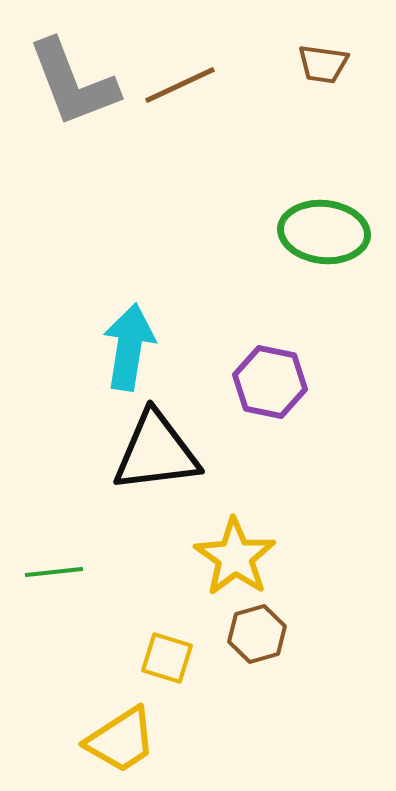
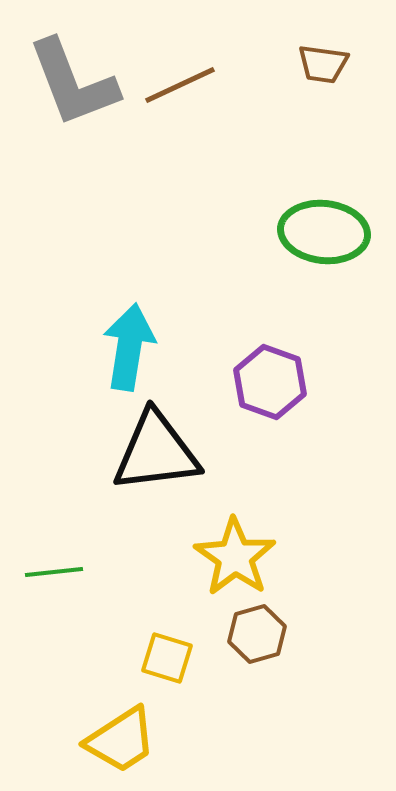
purple hexagon: rotated 8 degrees clockwise
